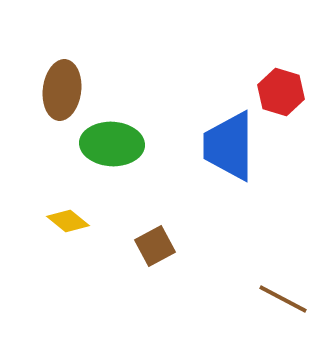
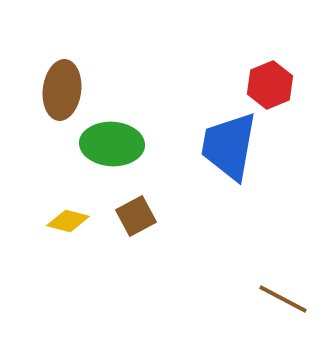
red hexagon: moved 11 px left, 7 px up; rotated 21 degrees clockwise
blue trapezoid: rotated 10 degrees clockwise
yellow diamond: rotated 24 degrees counterclockwise
brown square: moved 19 px left, 30 px up
